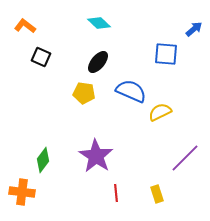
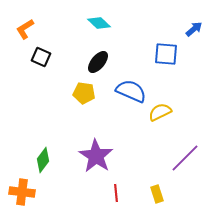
orange L-shape: moved 3 px down; rotated 70 degrees counterclockwise
